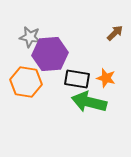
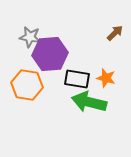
orange hexagon: moved 1 px right, 3 px down
